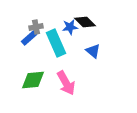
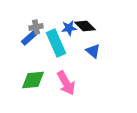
black diamond: moved 4 px down
blue star: moved 1 px left, 1 px down
